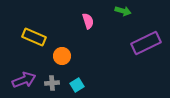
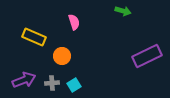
pink semicircle: moved 14 px left, 1 px down
purple rectangle: moved 1 px right, 13 px down
cyan square: moved 3 px left
